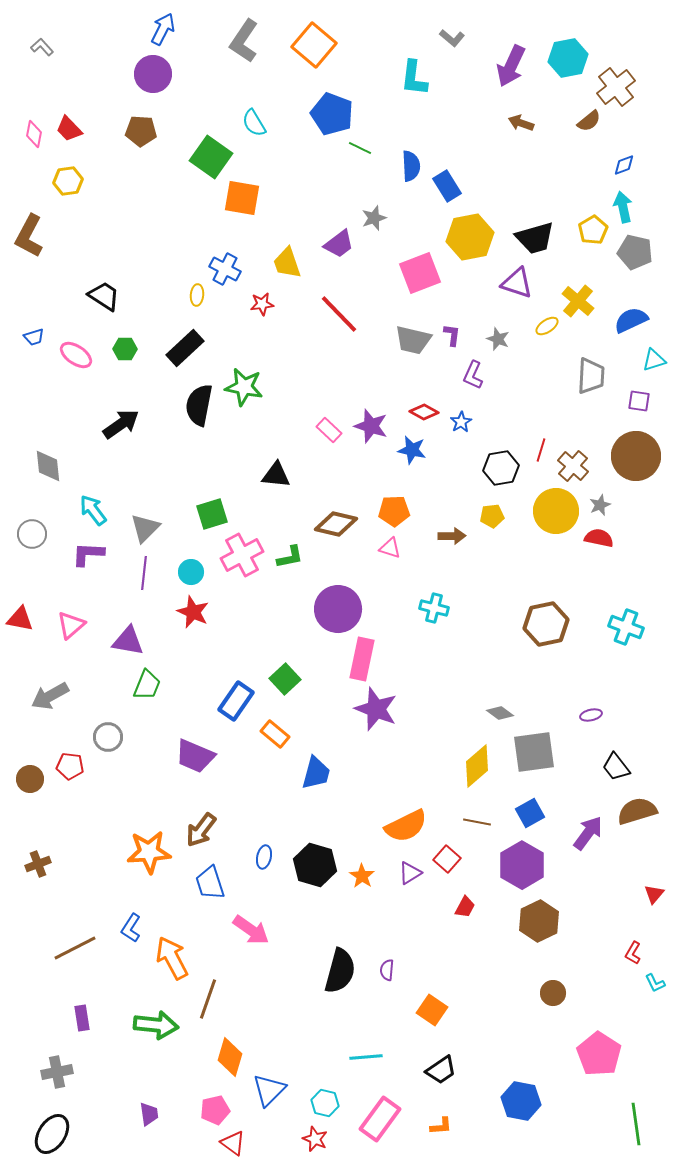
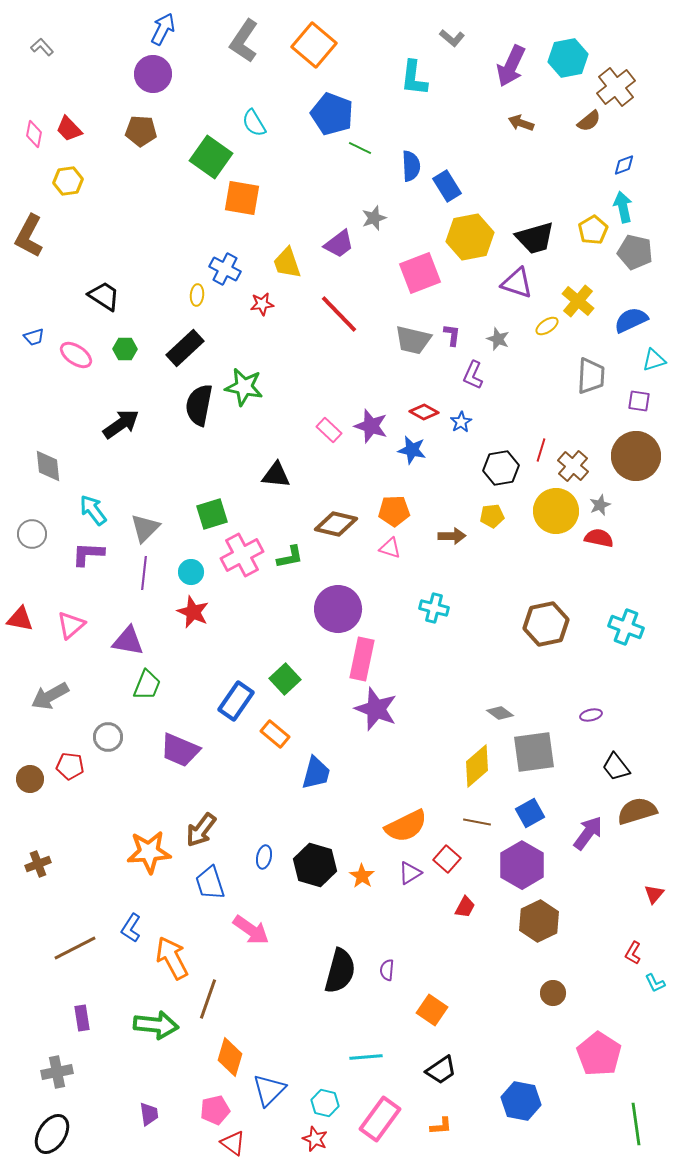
purple trapezoid at (195, 756): moved 15 px left, 6 px up
